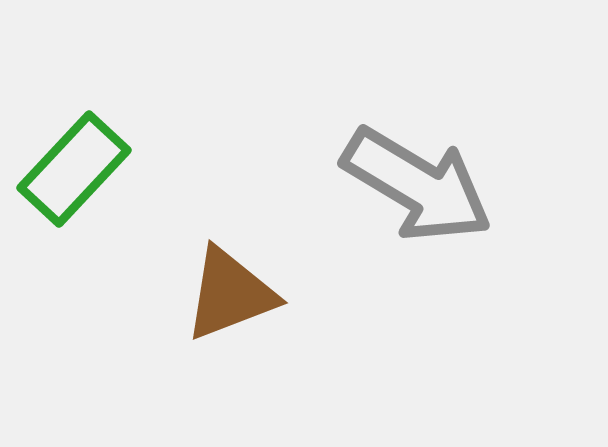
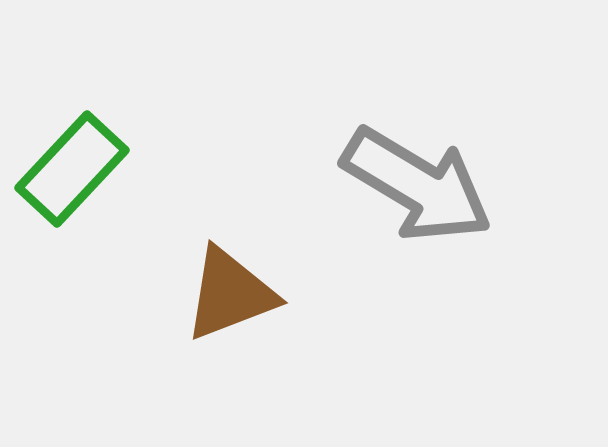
green rectangle: moved 2 px left
